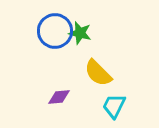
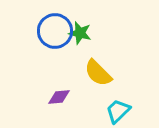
cyan trapezoid: moved 4 px right, 5 px down; rotated 20 degrees clockwise
